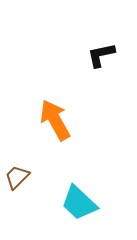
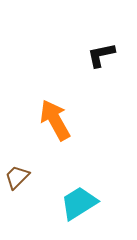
cyan trapezoid: rotated 105 degrees clockwise
